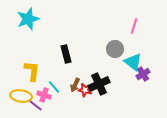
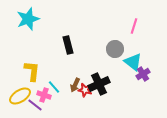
black rectangle: moved 2 px right, 9 px up
yellow ellipse: moved 1 px left; rotated 40 degrees counterclockwise
